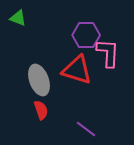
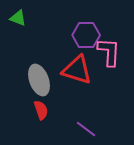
pink L-shape: moved 1 px right, 1 px up
